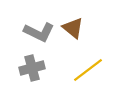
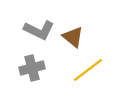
brown triangle: moved 9 px down
gray L-shape: moved 2 px up
